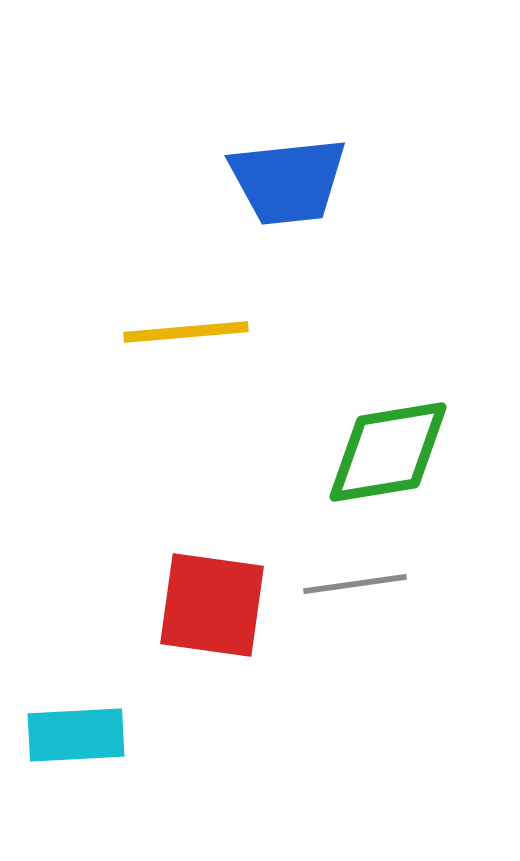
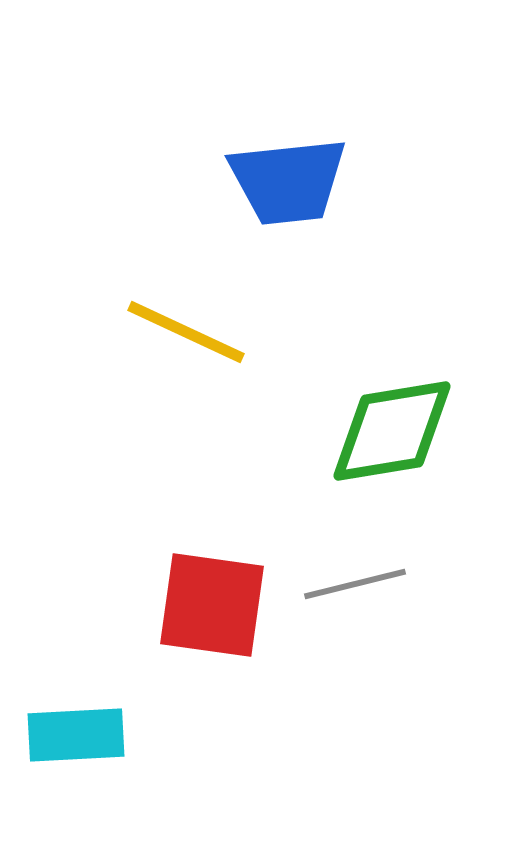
yellow line: rotated 30 degrees clockwise
green diamond: moved 4 px right, 21 px up
gray line: rotated 6 degrees counterclockwise
